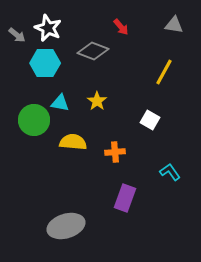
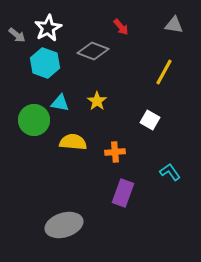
white star: rotated 20 degrees clockwise
cyan hexagon: rotated 20 degrees clockwise
purple rectangle: moved 2 px left, 5 px up
gray ellipse: moved 2 px left, 1 px up
